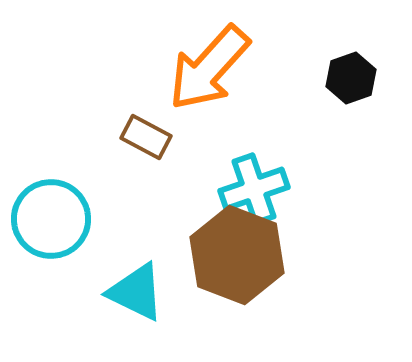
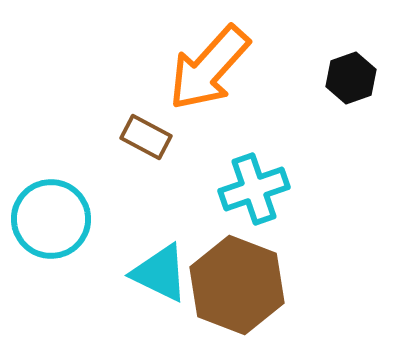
brown hexagon: moved 30 px down
cyan triangle: moved 24 px right, 19 px up
